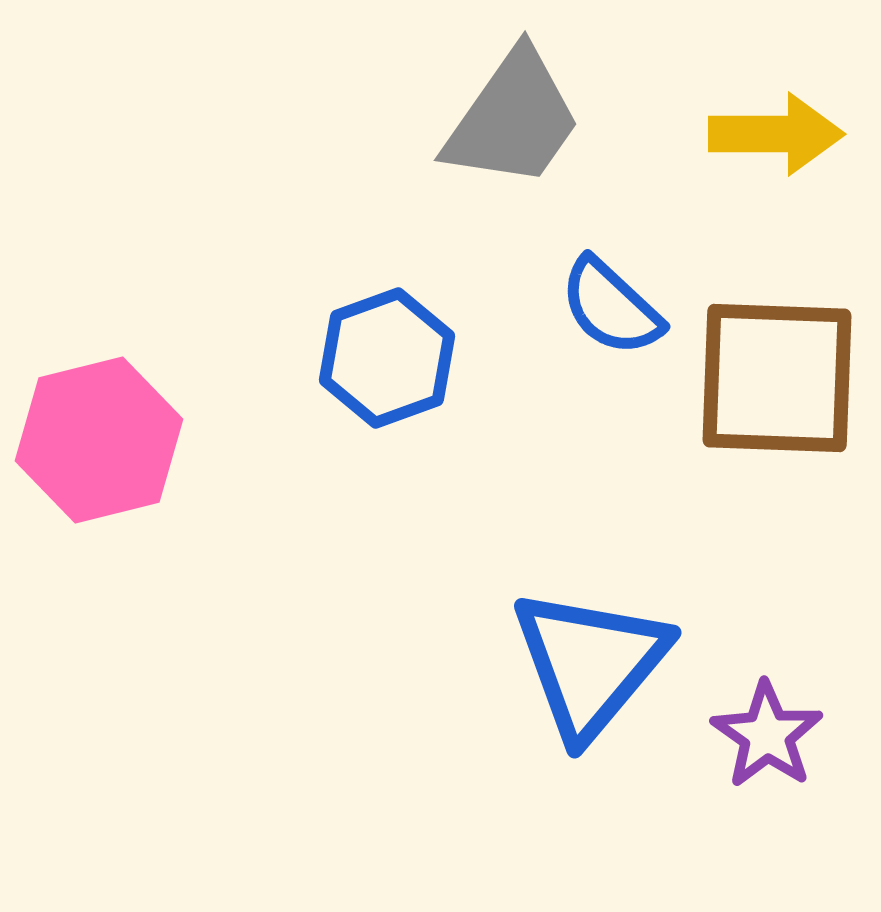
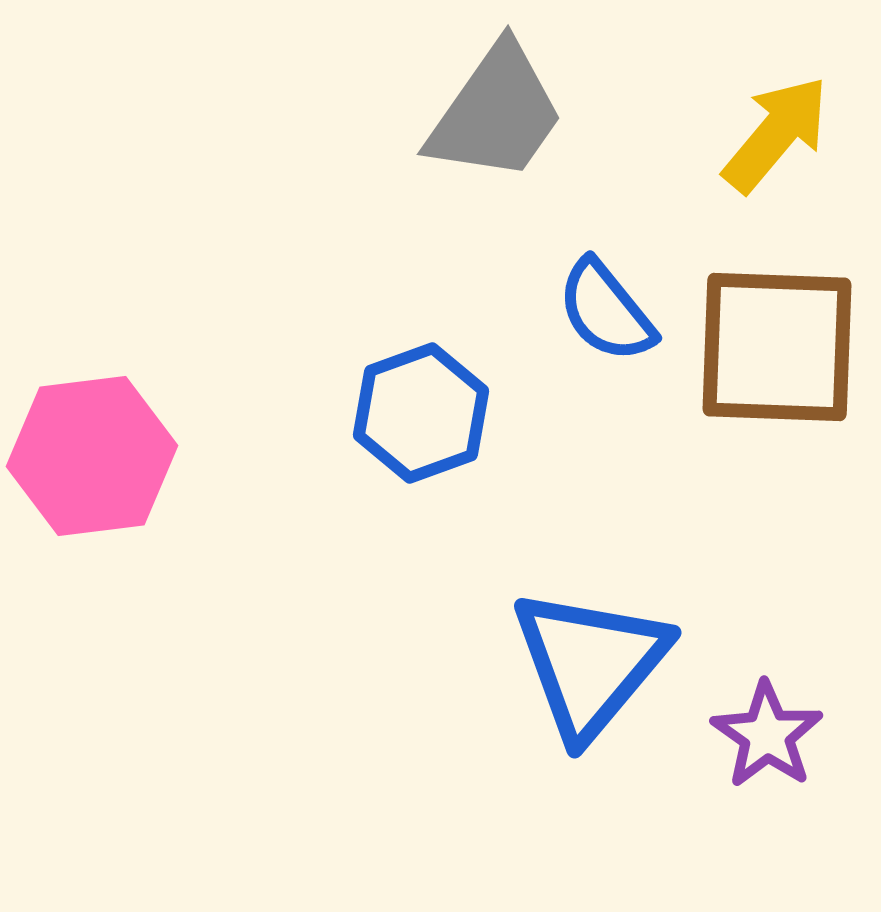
gray trapezoid: moved 17 px left, 6 px up
yellow arrow: rotated 50 degrees counterclockwise
blue semicircle: moved 5 px left, 4 px down; rotated 8 degrees clockwise
blue hexagon: moved 34 px right, 55 px down
brown square: moved 31 px up
pink hexagon: moved 7 px left, 16 px down; rotated 7 degrees clockwise
